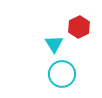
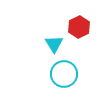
cyan circle: moved 2 px right
